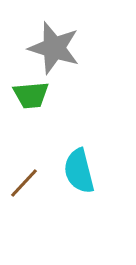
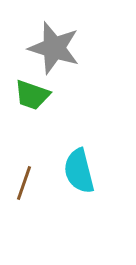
green trapezoid: moved 1 px right; rotated 24 degrees clockwise
brown line: rotated 24 degrees counterclockwise
